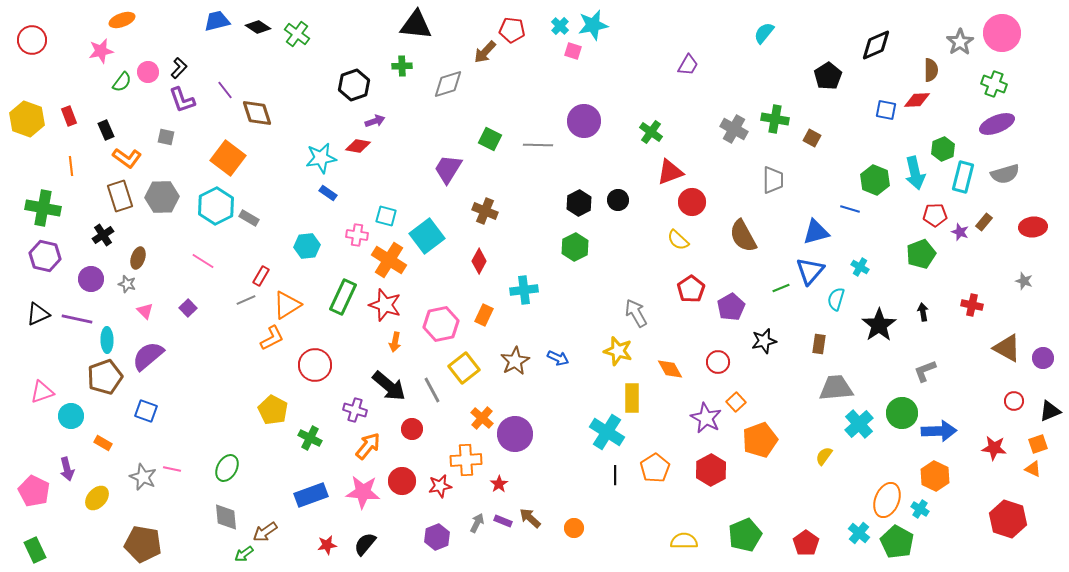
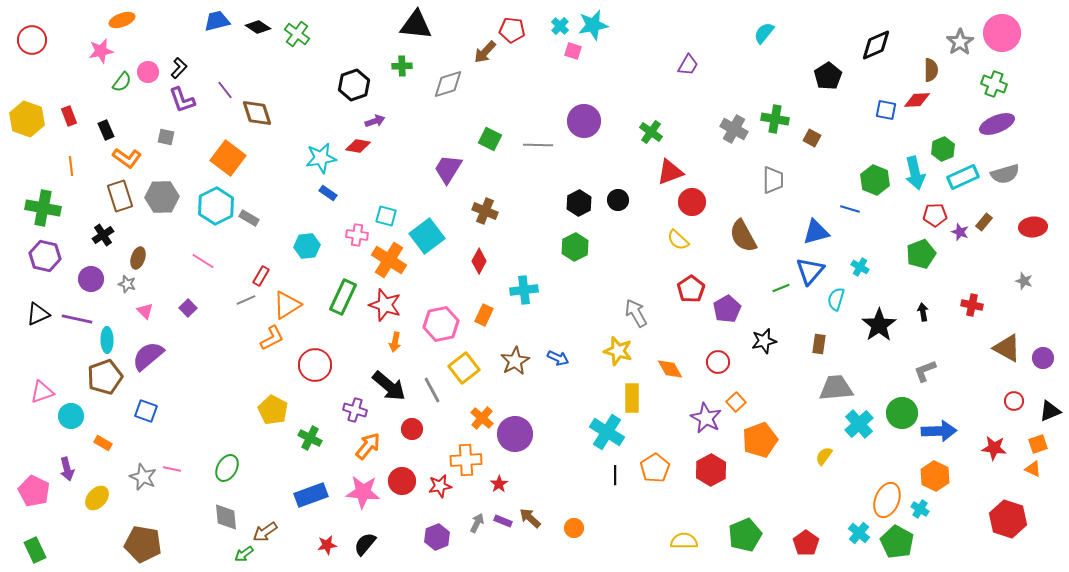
cyan rectangle at (963, 177): rotated 52 degrees clockwise
purple pentagon at (731, 307): moved 4 px left, 2 px down
